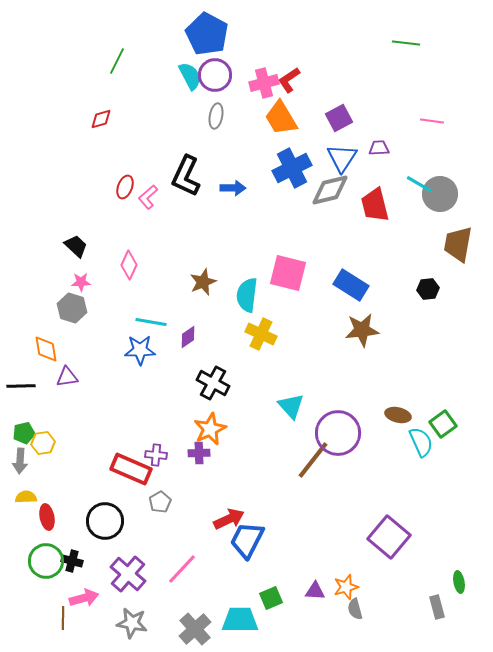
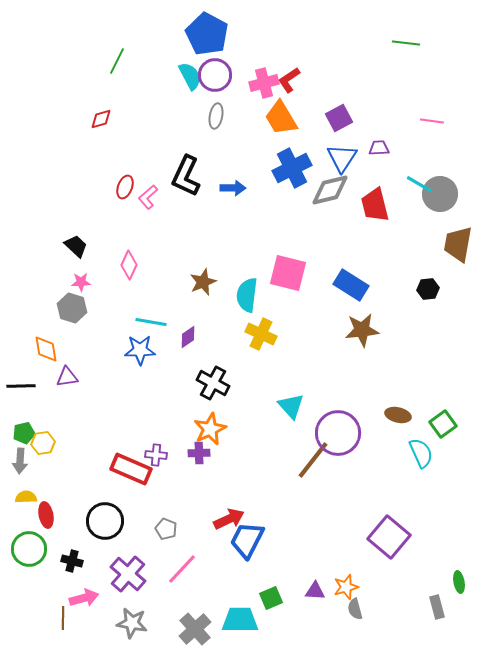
cyan semicircle at (421, 442): moved 11 px down
gray pentagon at (160, 502): moved 6 px right, 27 px down; rotated 20 degrees counterclockwise
red ellipse at (47, 517): moved 1 px left, 2 px up
green circle at (46, 561): moved 17 px left, 12 px up
